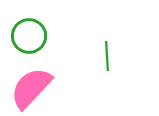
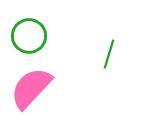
green line: moved 2 px right, 2 px up; rotated 20 degrees clockwise
